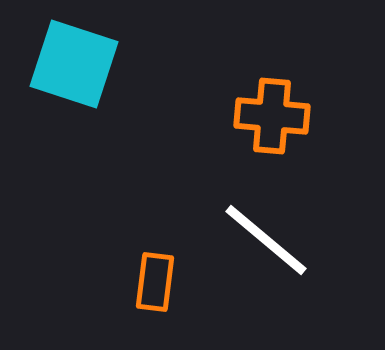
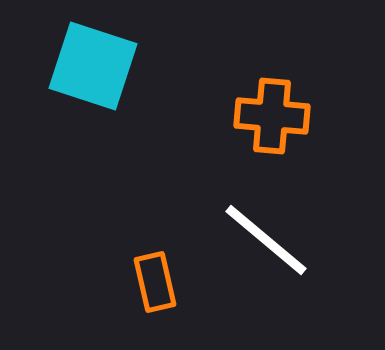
cyan square: moved 19 px right, 2 px down
orange rectangle: rotated 20 degrees counterclockwise
